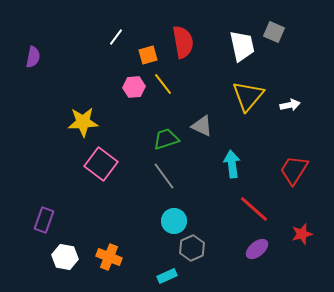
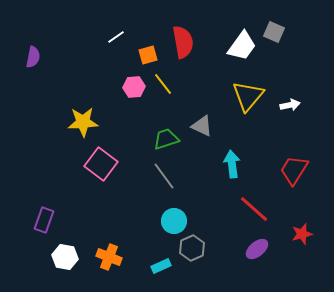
white line: rotated 18 degrees clockwise
white trapezoid: rotated 48 degrees clockwise
cyan rectangle: moved 6 px left, 10 px up
